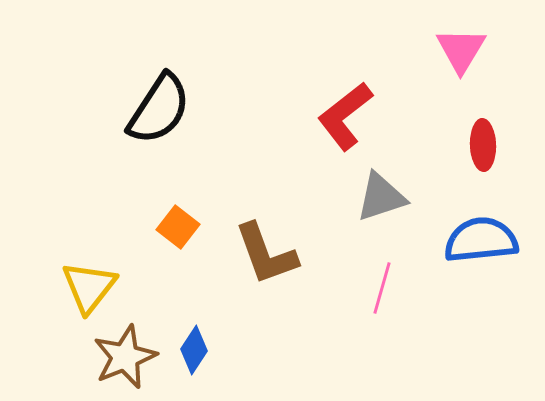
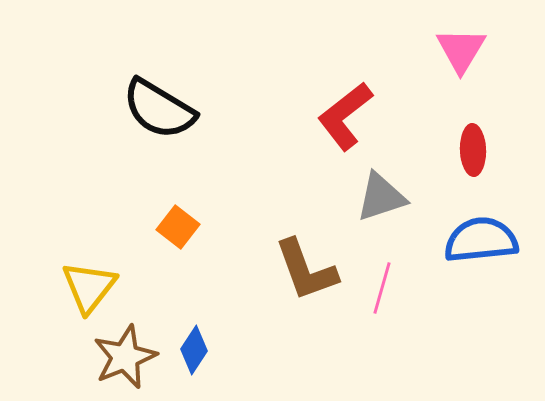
black semicircle: rotated 88 degrees clockwise
red ellipse: moved 10 px left, 5 px down
brown L-shape: moved 40 px right, 16 px down
